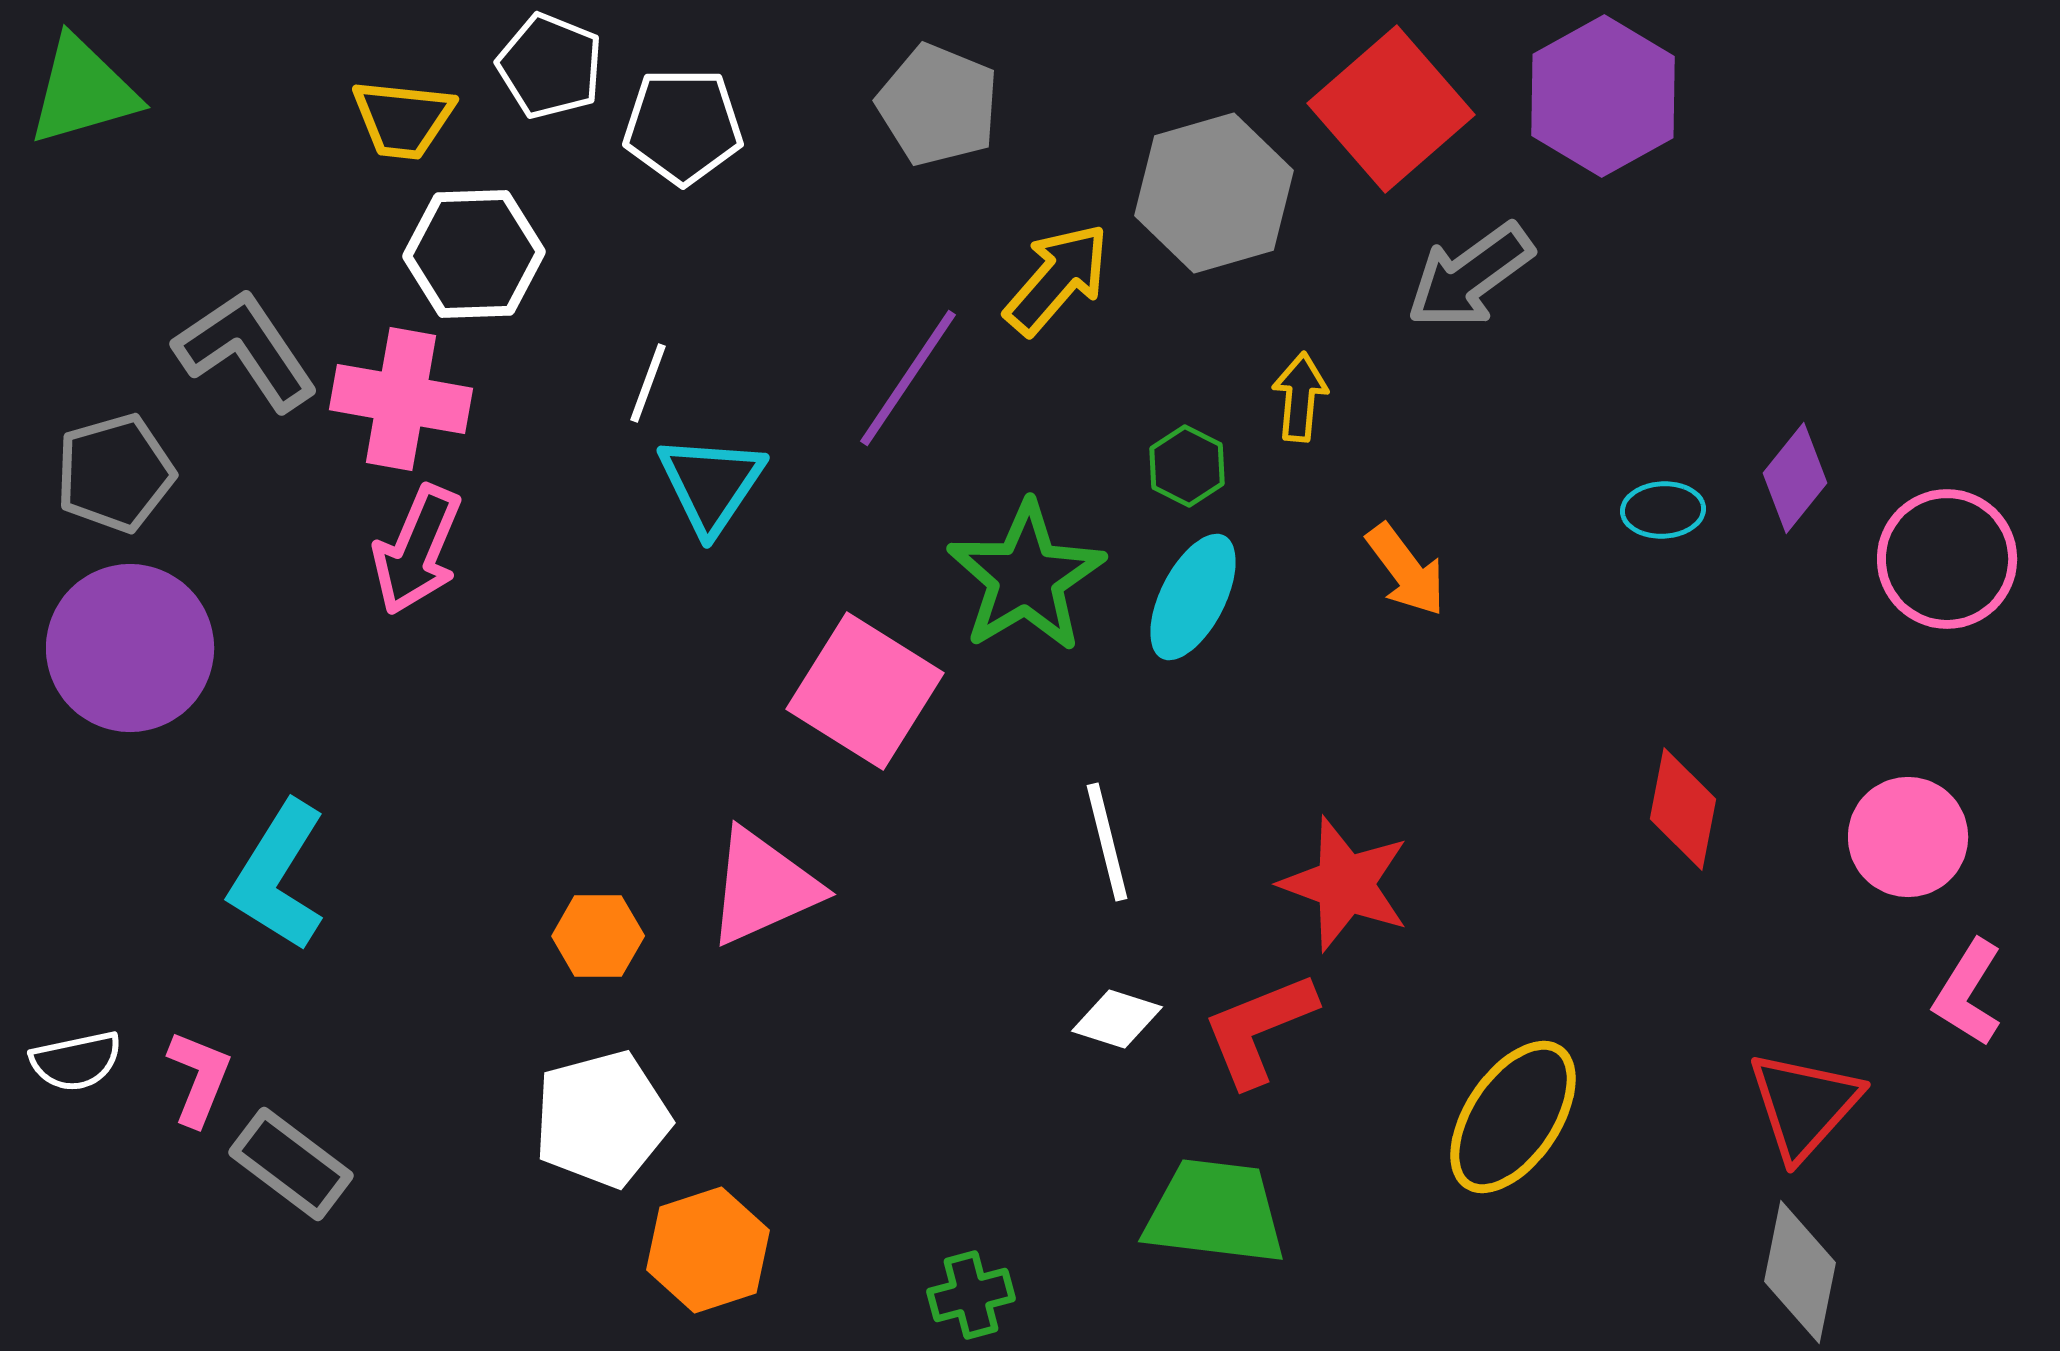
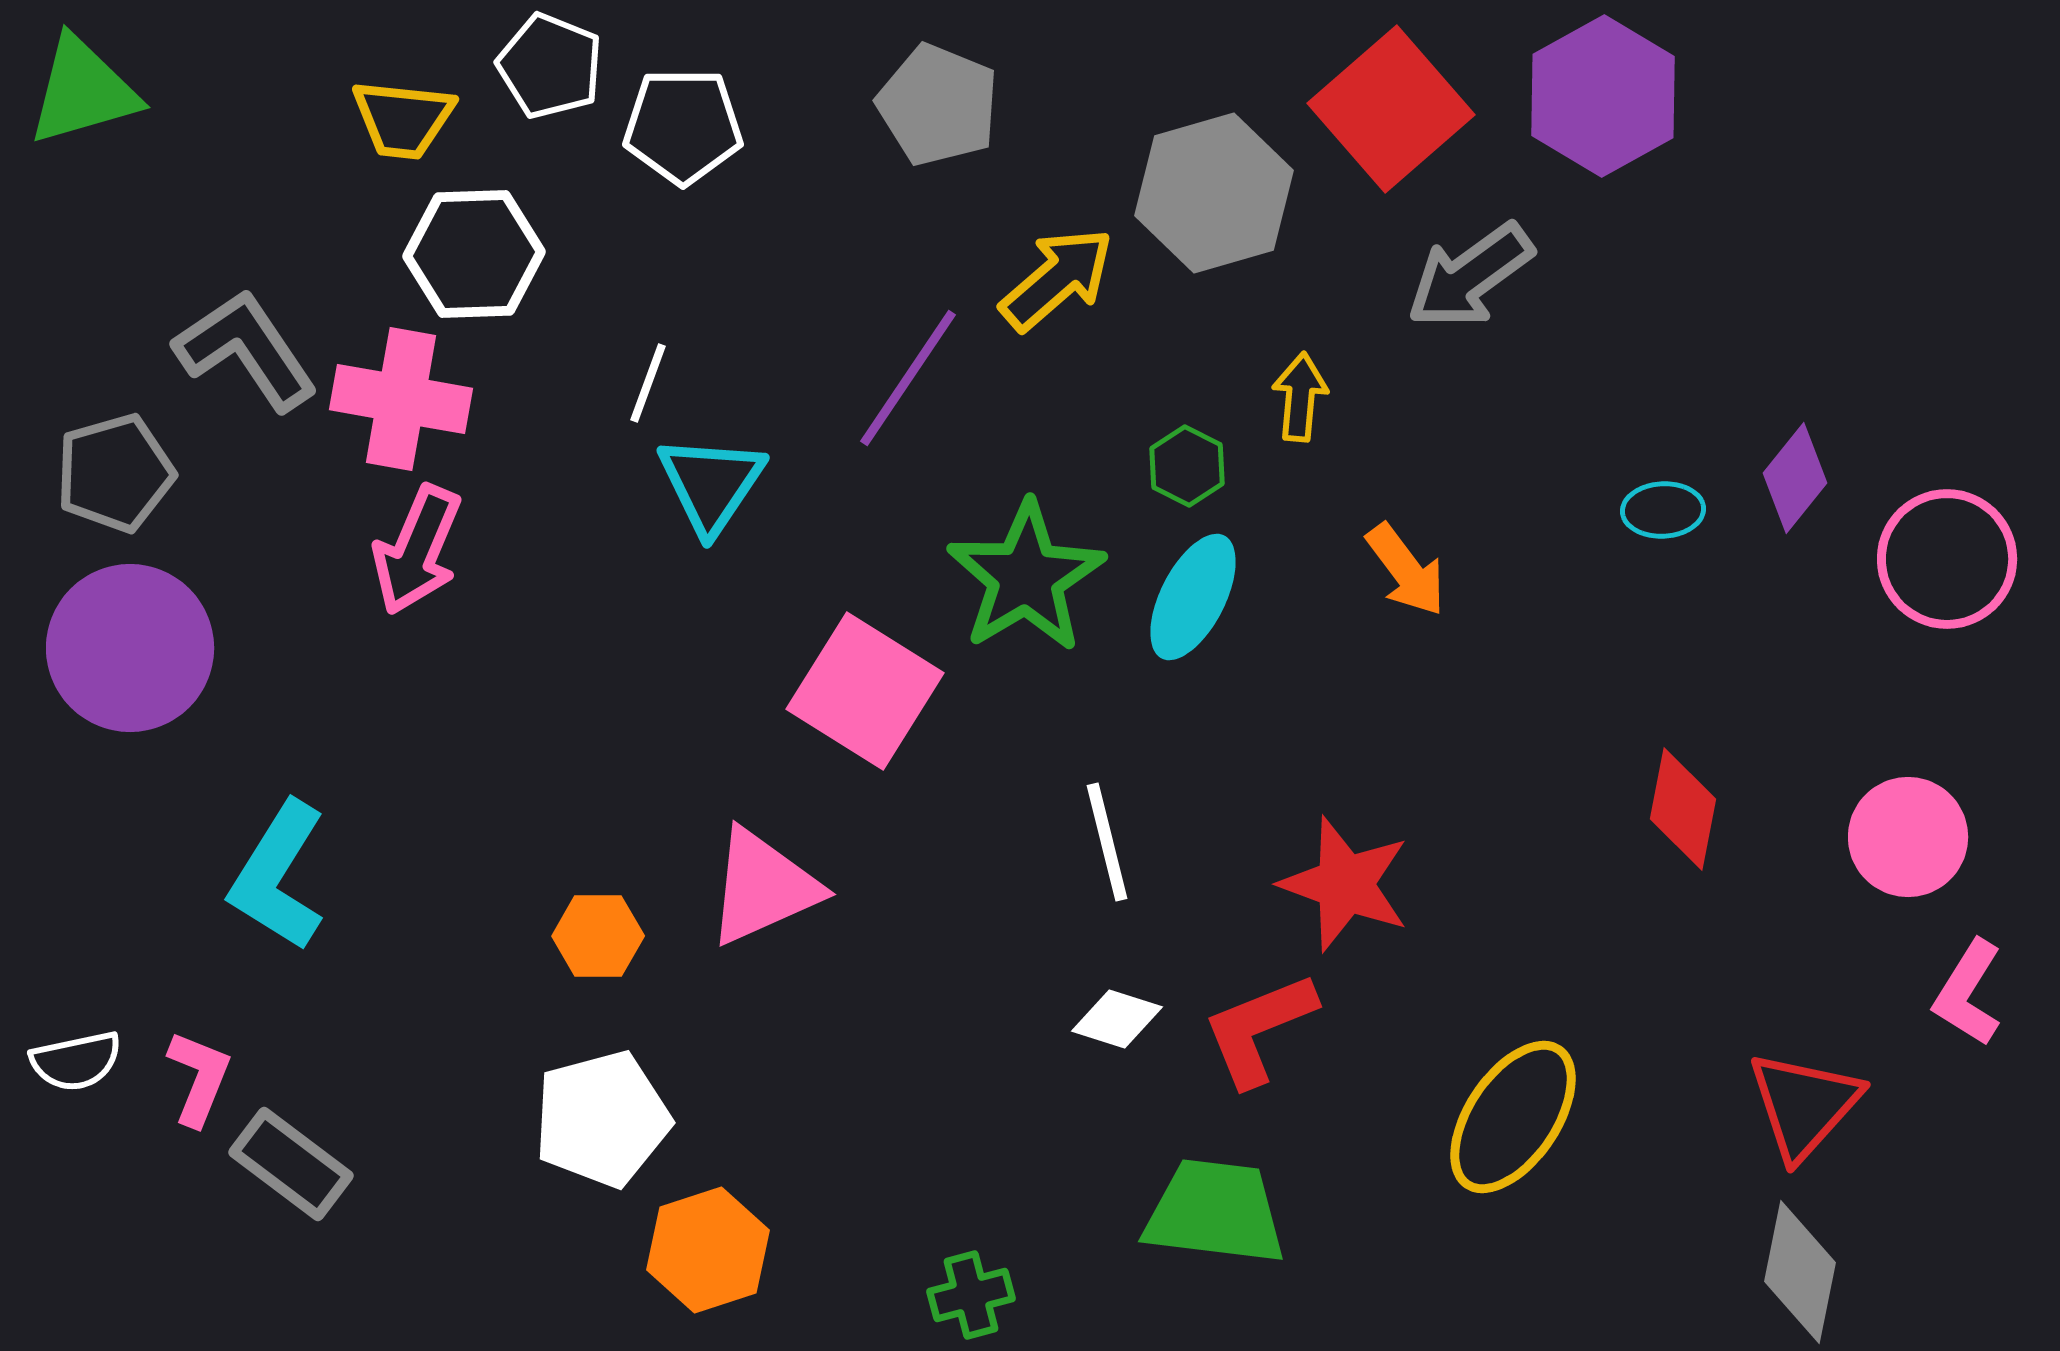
yellow arrow at (1057, 279): rotated 8 degrees clockwise
